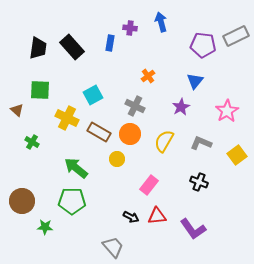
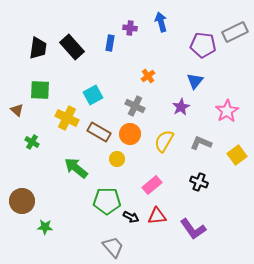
gray rectangle: moved 1 px left, 4 px up
pink rectangle: moved 3 px right; rotated 12 degrees clockwise
green pentagon: moved 35 px right
